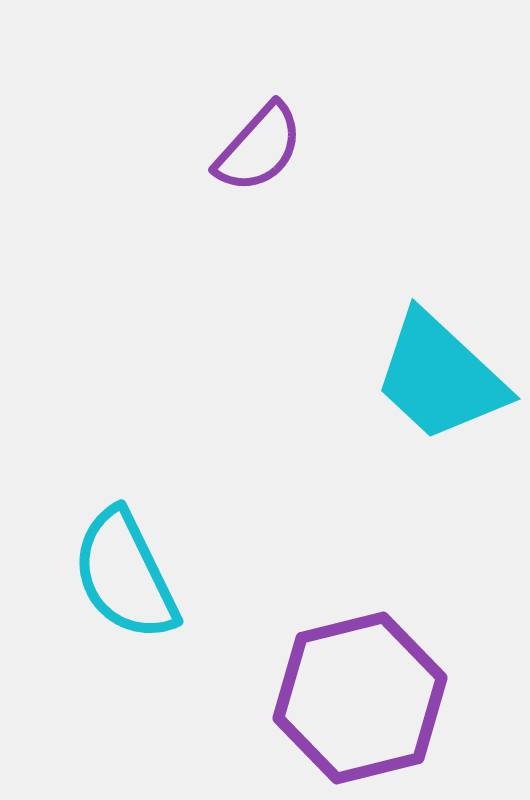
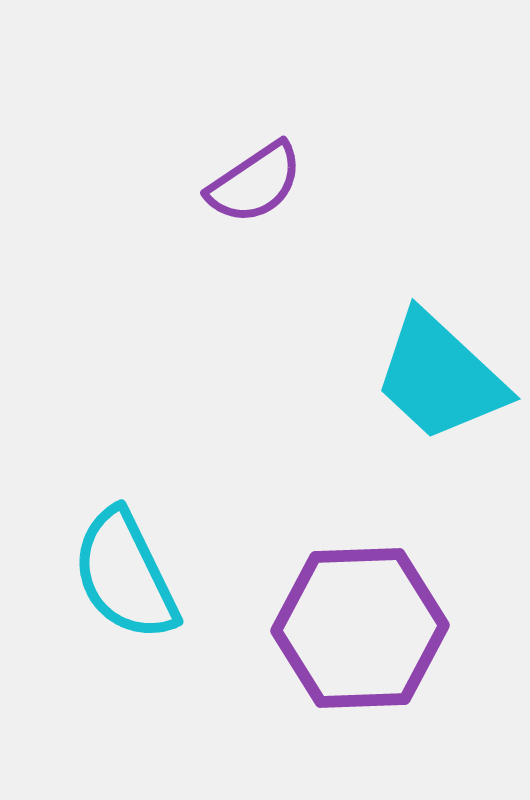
purple semicircle: moved 4 px left, 35 px down; rotated 14 degrees clockwise
purple hexagon: moved 70 px up; rotated 12 degrees clockwise
